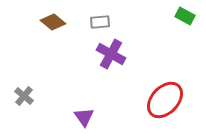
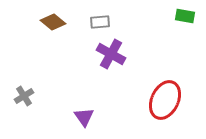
green rectangle: rotated 18 degrees counterclockwise
gray cross: rotated 18 degrees clockwise
red ellipse: rotated 18 degrees counterclockwise
